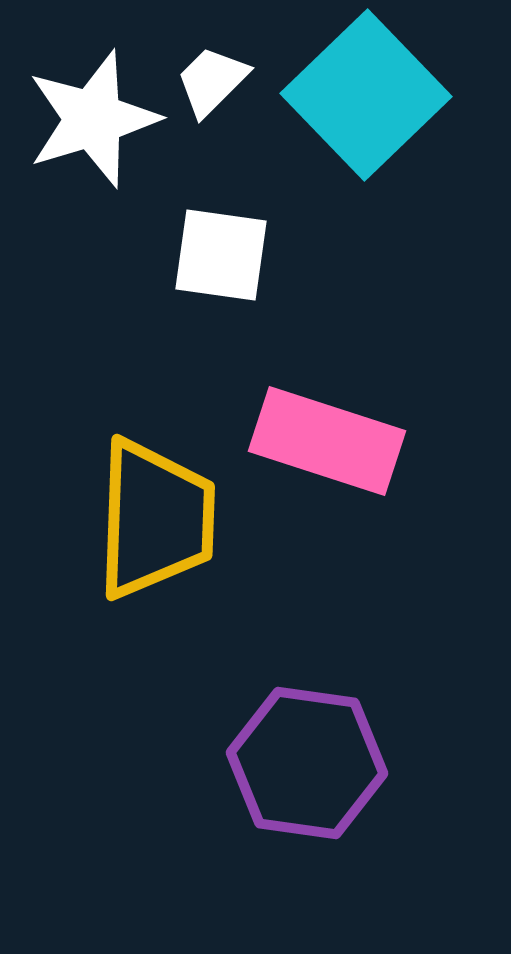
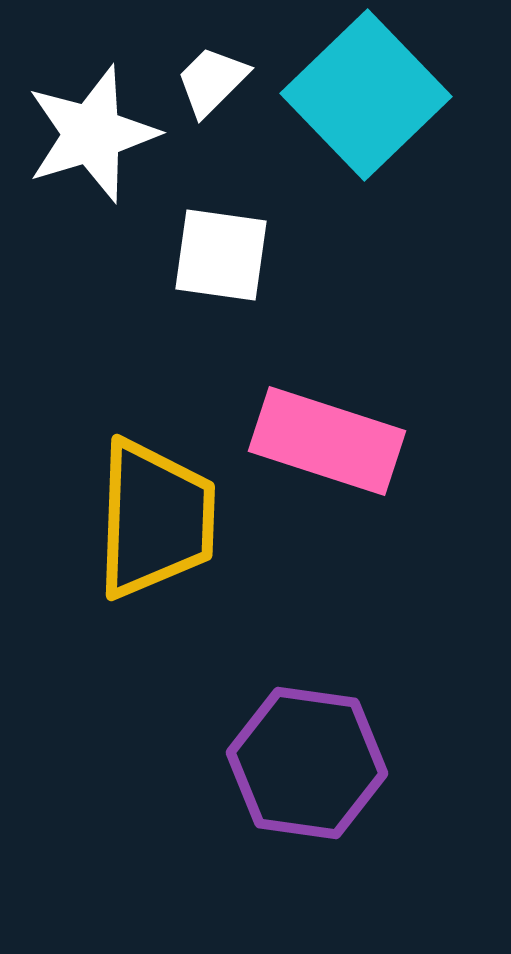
white star: moved 1 px left, 15 px down
